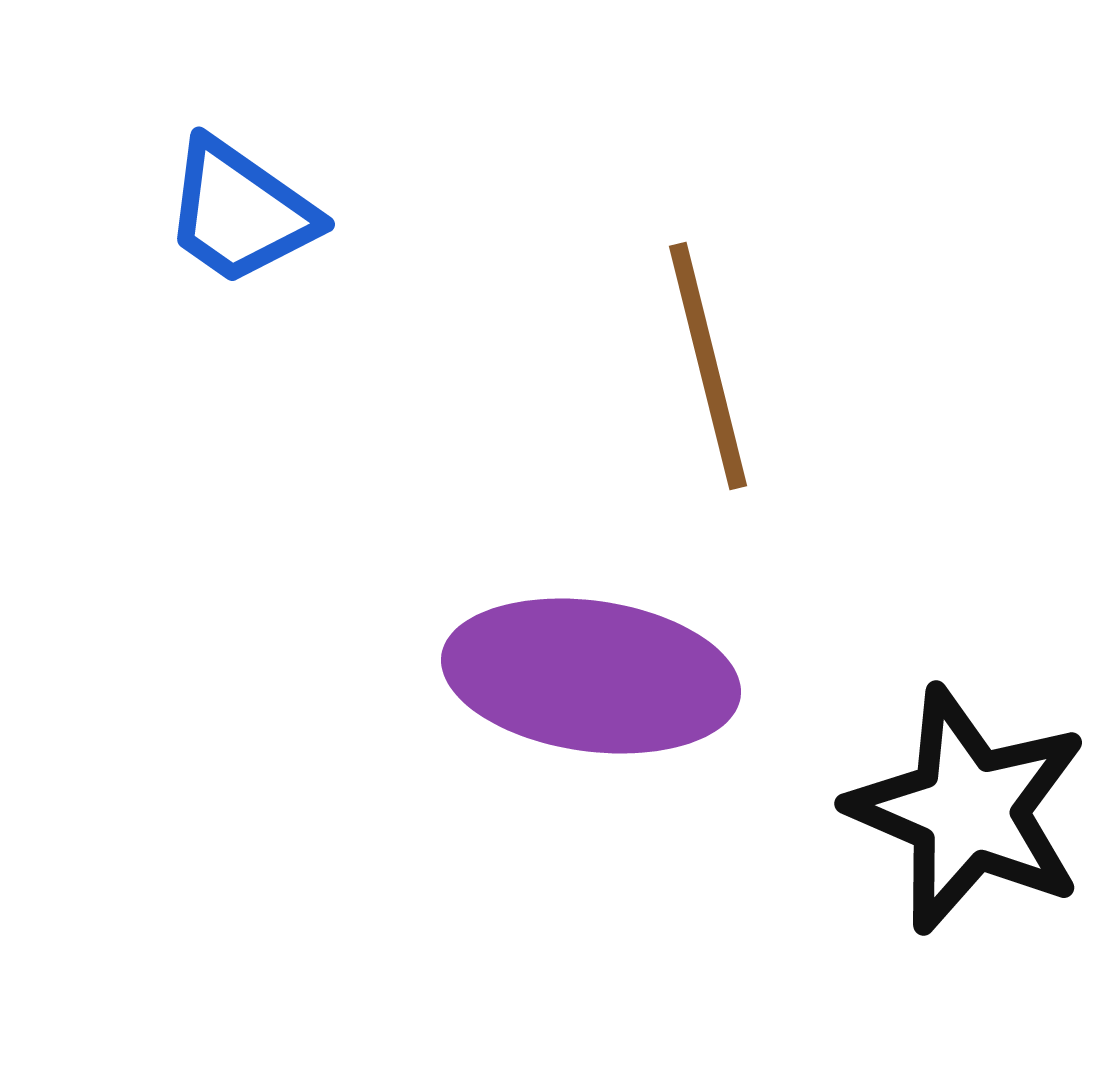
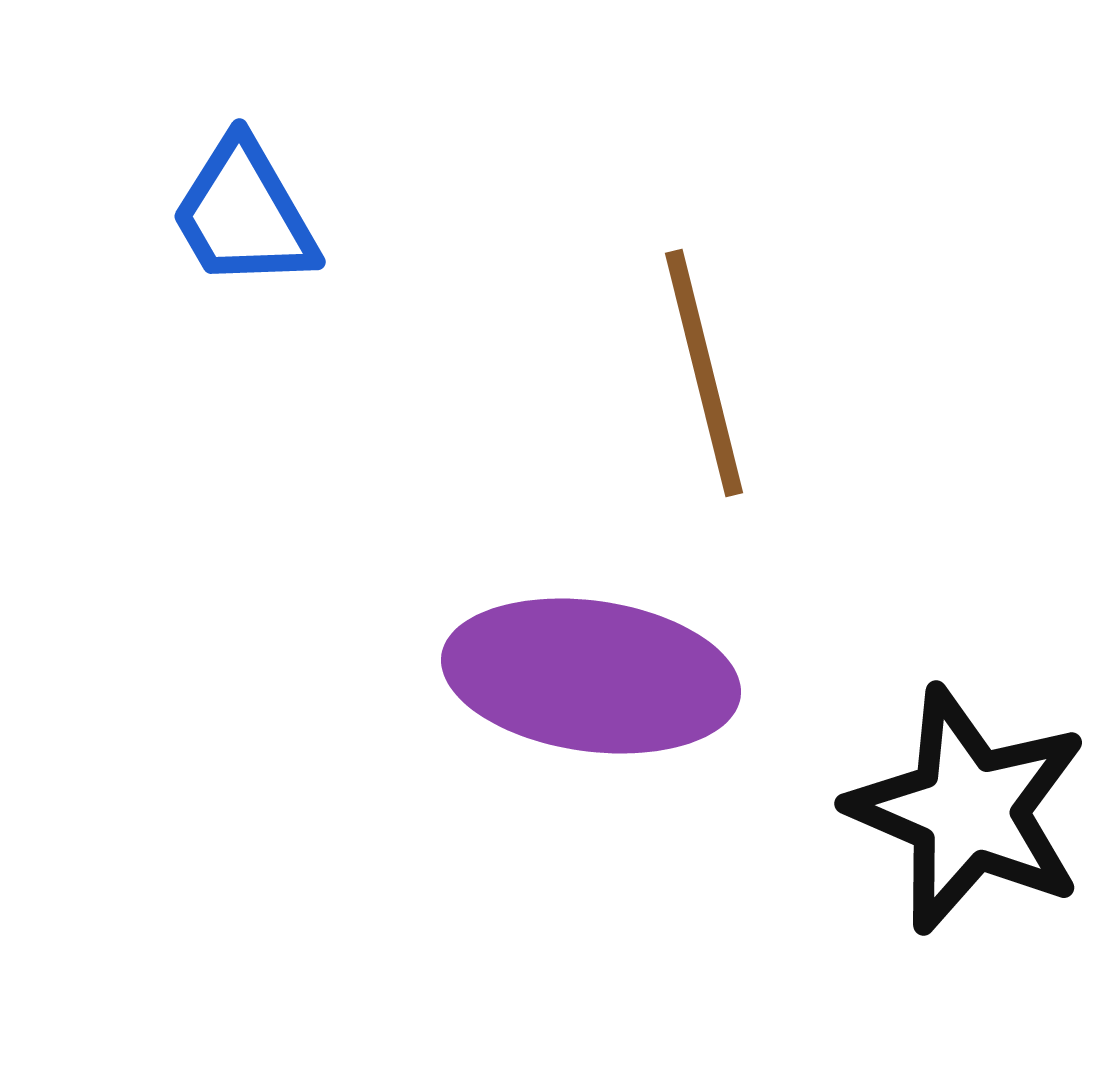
blue trapezoid: moved 4 px right, 2 px down; rotated 25 degrees clockwise
brown line: moved 4 px left, 7 px down
